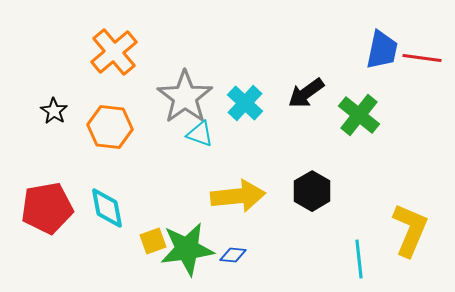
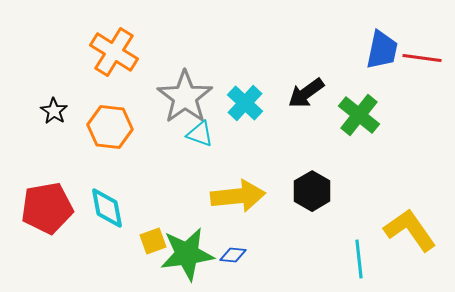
orange cross: rotated 18 degrees counterclockwise
yellow L-shape: rotated 58 degrees counterclockwise
green star: moved 5 px down
